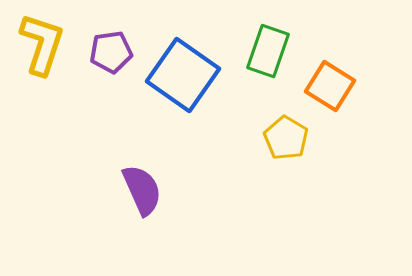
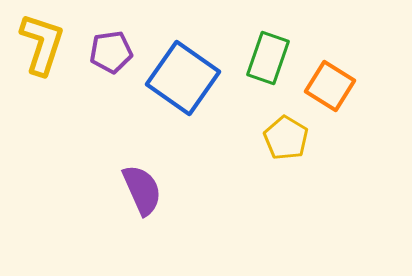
green rectangle: moved 7 px down
blue square: moved 3 px down
